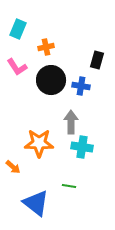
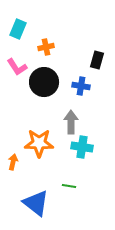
black circle: moved 7 px left, 2 px down
orange arrow: moved 5 px up; rotated 119 degrees counterclockwise
